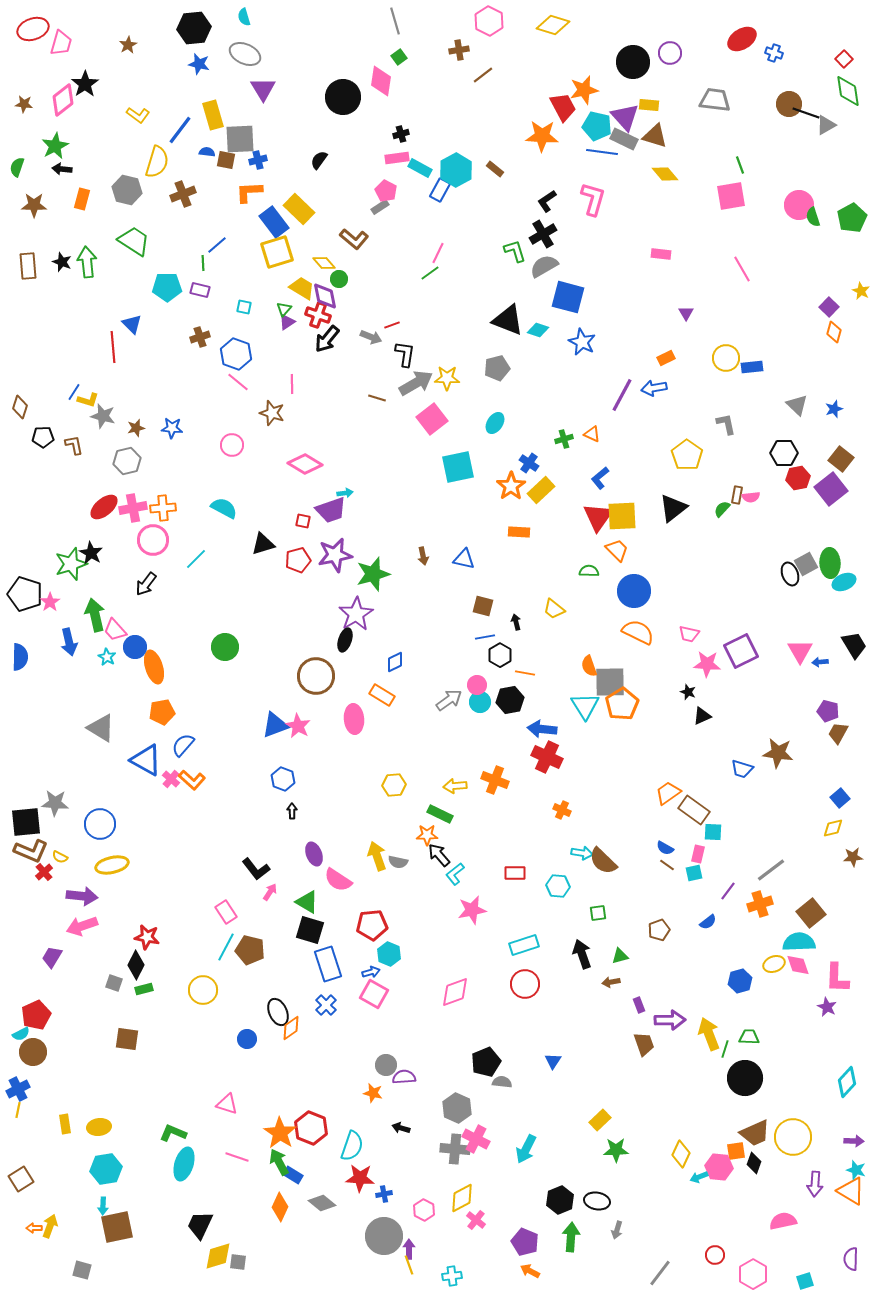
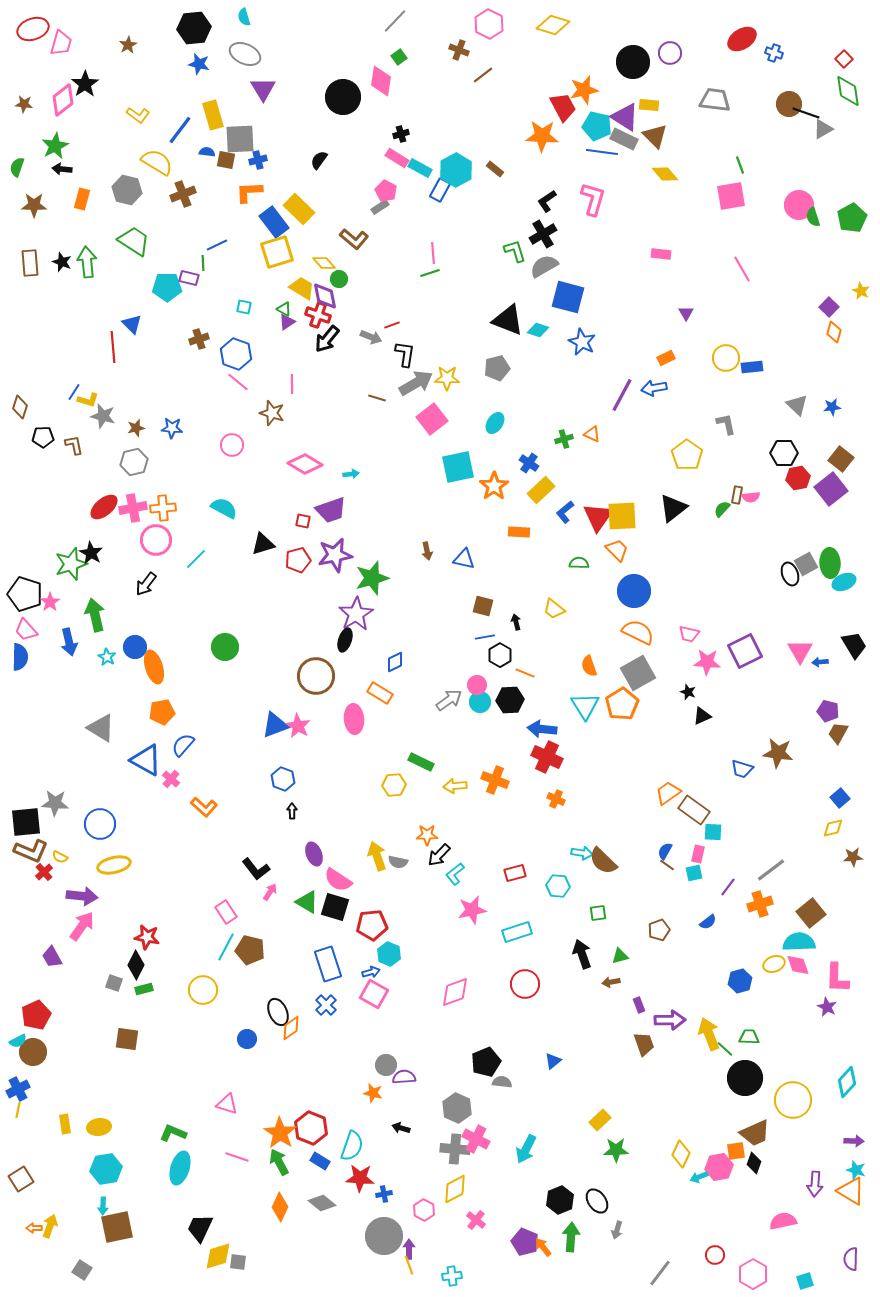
gray line at (395, 21): rotated 60 degrees clockwise
pink hexagon at (489, 21): moved 3 px down
brown cross at (459, 50): rotated 30 degrees clockwise
purple triangle at (625, 117): rotated 16 degrees counterclockwise
gray triangle at (826, 125): moved 3 px left, 4 px down
brown triangle at (655, 136): rotated 28 degrees clockwise
pink rectangle at (397, 158): rotated 40 degrees clockwise
yellow semicircle at (157, 162): rotated 76 degrees counterclockwise
blue line at (217, 245): rotated 15 degrees clockwise
pink line at (438, 253): moved 5 px left; rotated 30 degrees counterclockwise
brown rectangle at (28, 266): moved 2 px right, 3 px up
green line at (430, 273): rotated 18 degrees clockwise
purple rectangle at (200, 290): moved 11 px left, 12 px up
green triangle at (284, 309): rotated 42 degrees counterclockwise
brown cross at (200, 337): moved 1 px left, 2 px down
blue star at (834, 409): moved 2 px left, 2 px up; rotated 12 degrees clockwise
gray hexagon at (127, 461): moved 7 px right, 1 px down
blue L-shape at (600, 478): moved 35 px left, 34 px down
orange star at (511, 486): moved 17 px left
cyan arrow at (345, 493): moved 6 px right, 19 px up
pink circle at (153, 540): moved 3 px right
brown arrow at (423, 556): moved 4 px right, 5 px up
green semicircle at (589, 571): moved 10 px left, 8 px up
green star at (373, 574): moved 1 px left, 4 px down
pink trapezoid at (115, 630): moved 89 px left
purple square at (741, 651): moved 4 px right
pink star at (707, 664): moved 2 px up
orange line at (525, 673): rotated 12 degrees clockwise
gray square at (610, 682): moved 28 px right, 9 px up; rotated 28 degrees counterclockwise
orange rectangle at (382, 695): moved 2 px left, 2 px up
black hexagon at (510, 700): rotated 8 degrees clockwise
orange L-shape at (192, 780): moved 12 px right, 27 px down
orange cross at (562, 810): moved 6 px left, 11 px up
green rectangle at (440, 814): moved 19 px left, 52 px up
blue semicircle at (665, 848): moved 3 px down; rotated 90 degrees clockwise
black arrow at (439, 855): rotated 95 degrees counterclockwise
yellow ellipse at (112, 865): moved 2 px right
red rectangle at (515, 873): rotated 15 degrees counterclockwise
purple line at (728, 891): moved 4 px up
pink arrow at (82, 926): rotated 144 degrees clockwise
black square at (310, 930): moved 25 px right, 23 px up
cyan rectangle at (524, 945): moved 7 px left, 13 px up
purple trapezoid at (52, 957): rotated 60 degrees counterclockwise
cyan semicircle at (21, 1034): moved 3 px left, 7 px down
green line at (725, 1049): rotated 66 degrees counterclockwise
blue triangle at (553, 1061): rotated 18 degrees clockwise
yellow circle at (793, 1137): moved 37 px up
cyan ellipse at (184, 1164): moved 4 px left, 4 px down
pink hexagon at (719, 1167): rotated 16 degrees counterclockwise
blue rectangle at (293, 1175): moved 27 px right, 14 px up
yellow diamond at (462, 1198): moved 7 px left, 9 px up
black ellipse at (597, 1201): rotated 45 degrees clockwise
black trapezoid at (200, 1225): moved 3 px down
gray square at (82, 1270): rotated 18 degrees clockwise
orange arrow at (530, 1271): moved 13 px right, 24 px up; rotated 24 degrees clockwise
